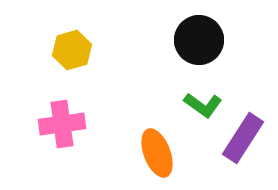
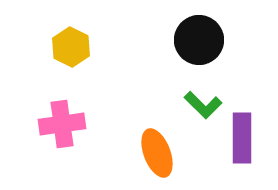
yellow hexagon: moved 1 px left, 3 px up; rotated 18 degrees counterclockwise
green L-shape: rotated 9 degrees clockwise
purple rectangle: moved 1 px left; rotated 33 degrees counterclockwise
